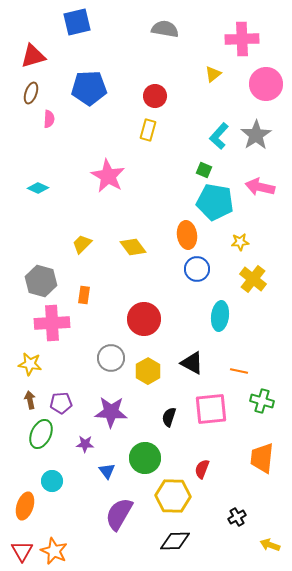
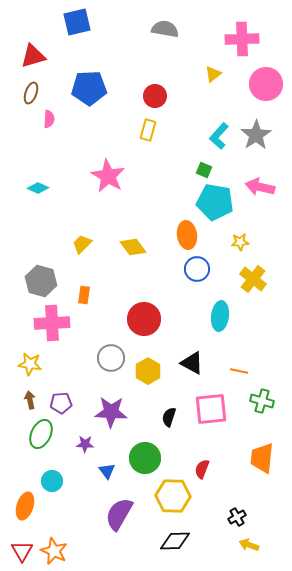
yellow arrow at (270, 545): moved 21 px left
